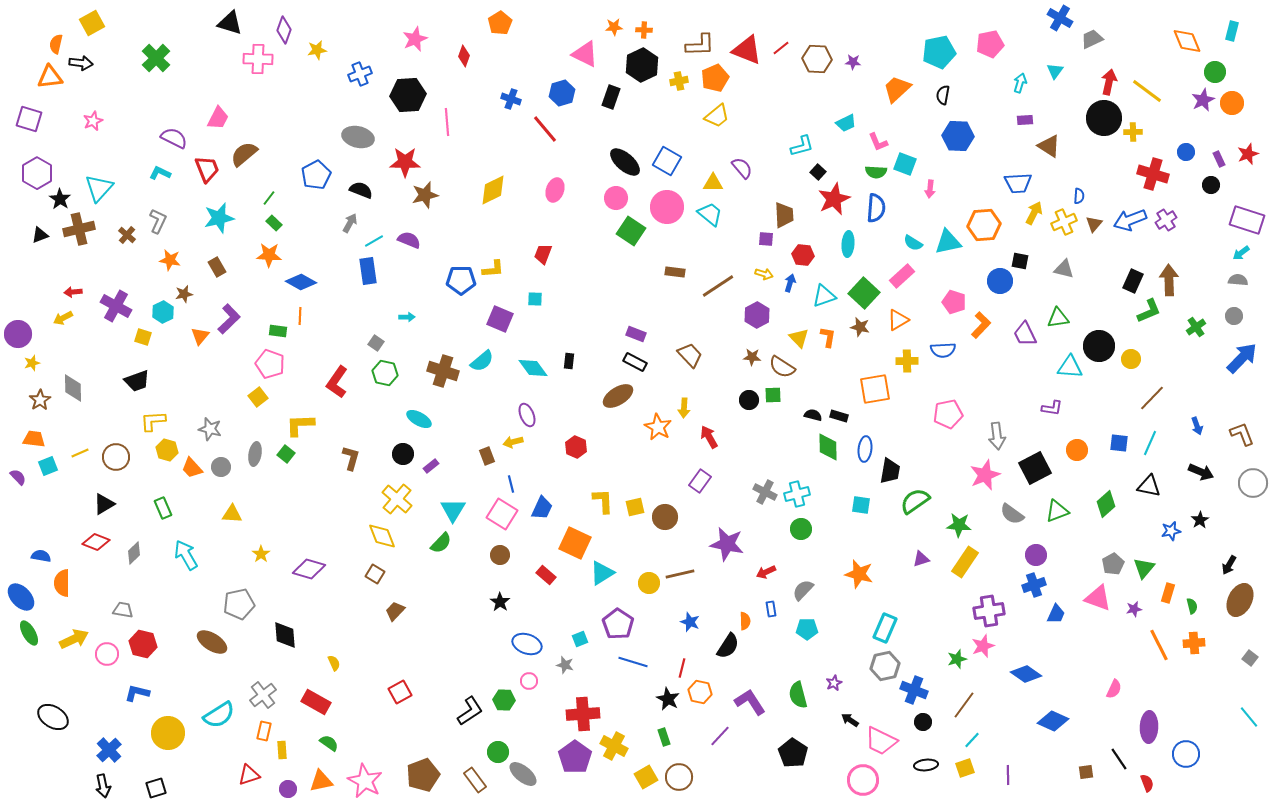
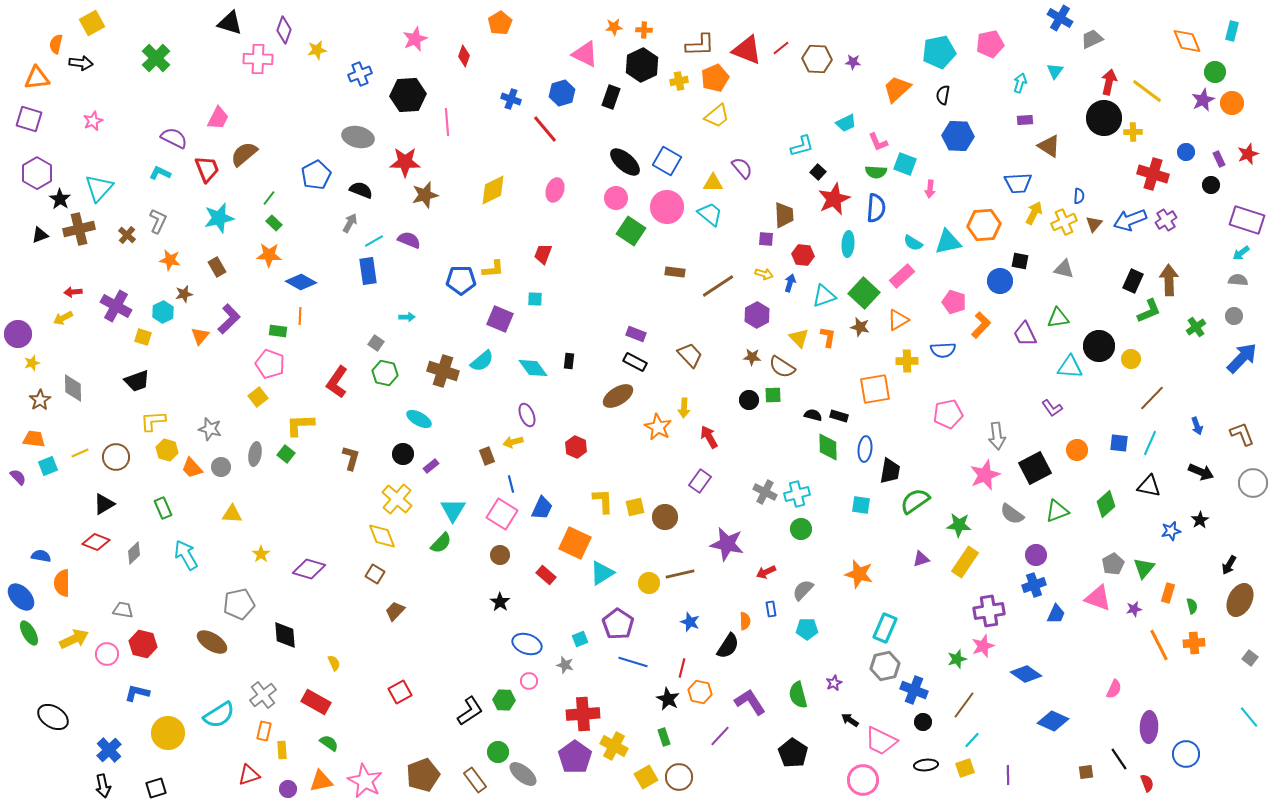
orange triangle at (50, 77): moved 13 px left, 1 px down
purple L-shape at (1052, 408): rotated 45 degrees clockwise
